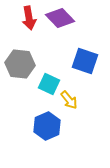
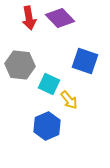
gray hexagon: moved 1 px down
